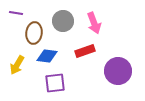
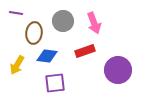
purple circle: moved 1 px up
